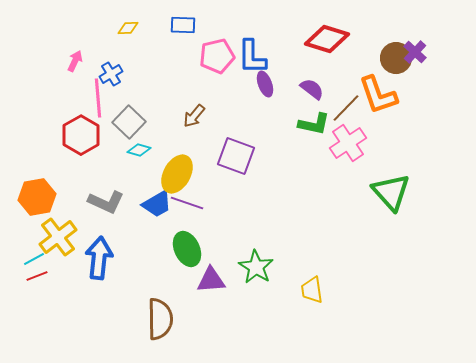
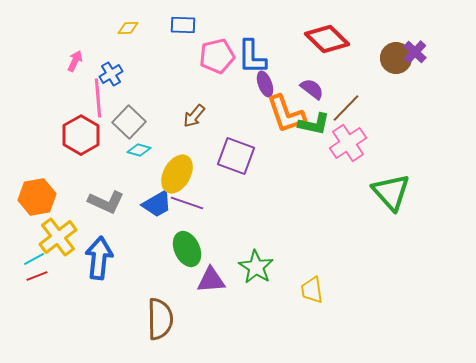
red diamond: rotated 27 degrees clockwise
orange L-shape: moved 92 px left, 19 px down
